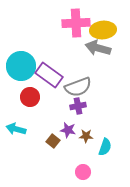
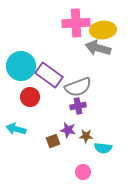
brown square: rotated 32 degrees clockwise
cyan semicircle: moved 2 px left, 1 px down; rotated 78 degrees clockwise
